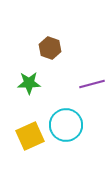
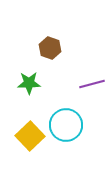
yellow square: rotated 20 degrees counterclockwise
